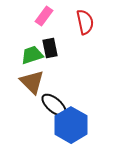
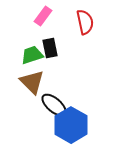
pink rectangle: moved 1 px left
